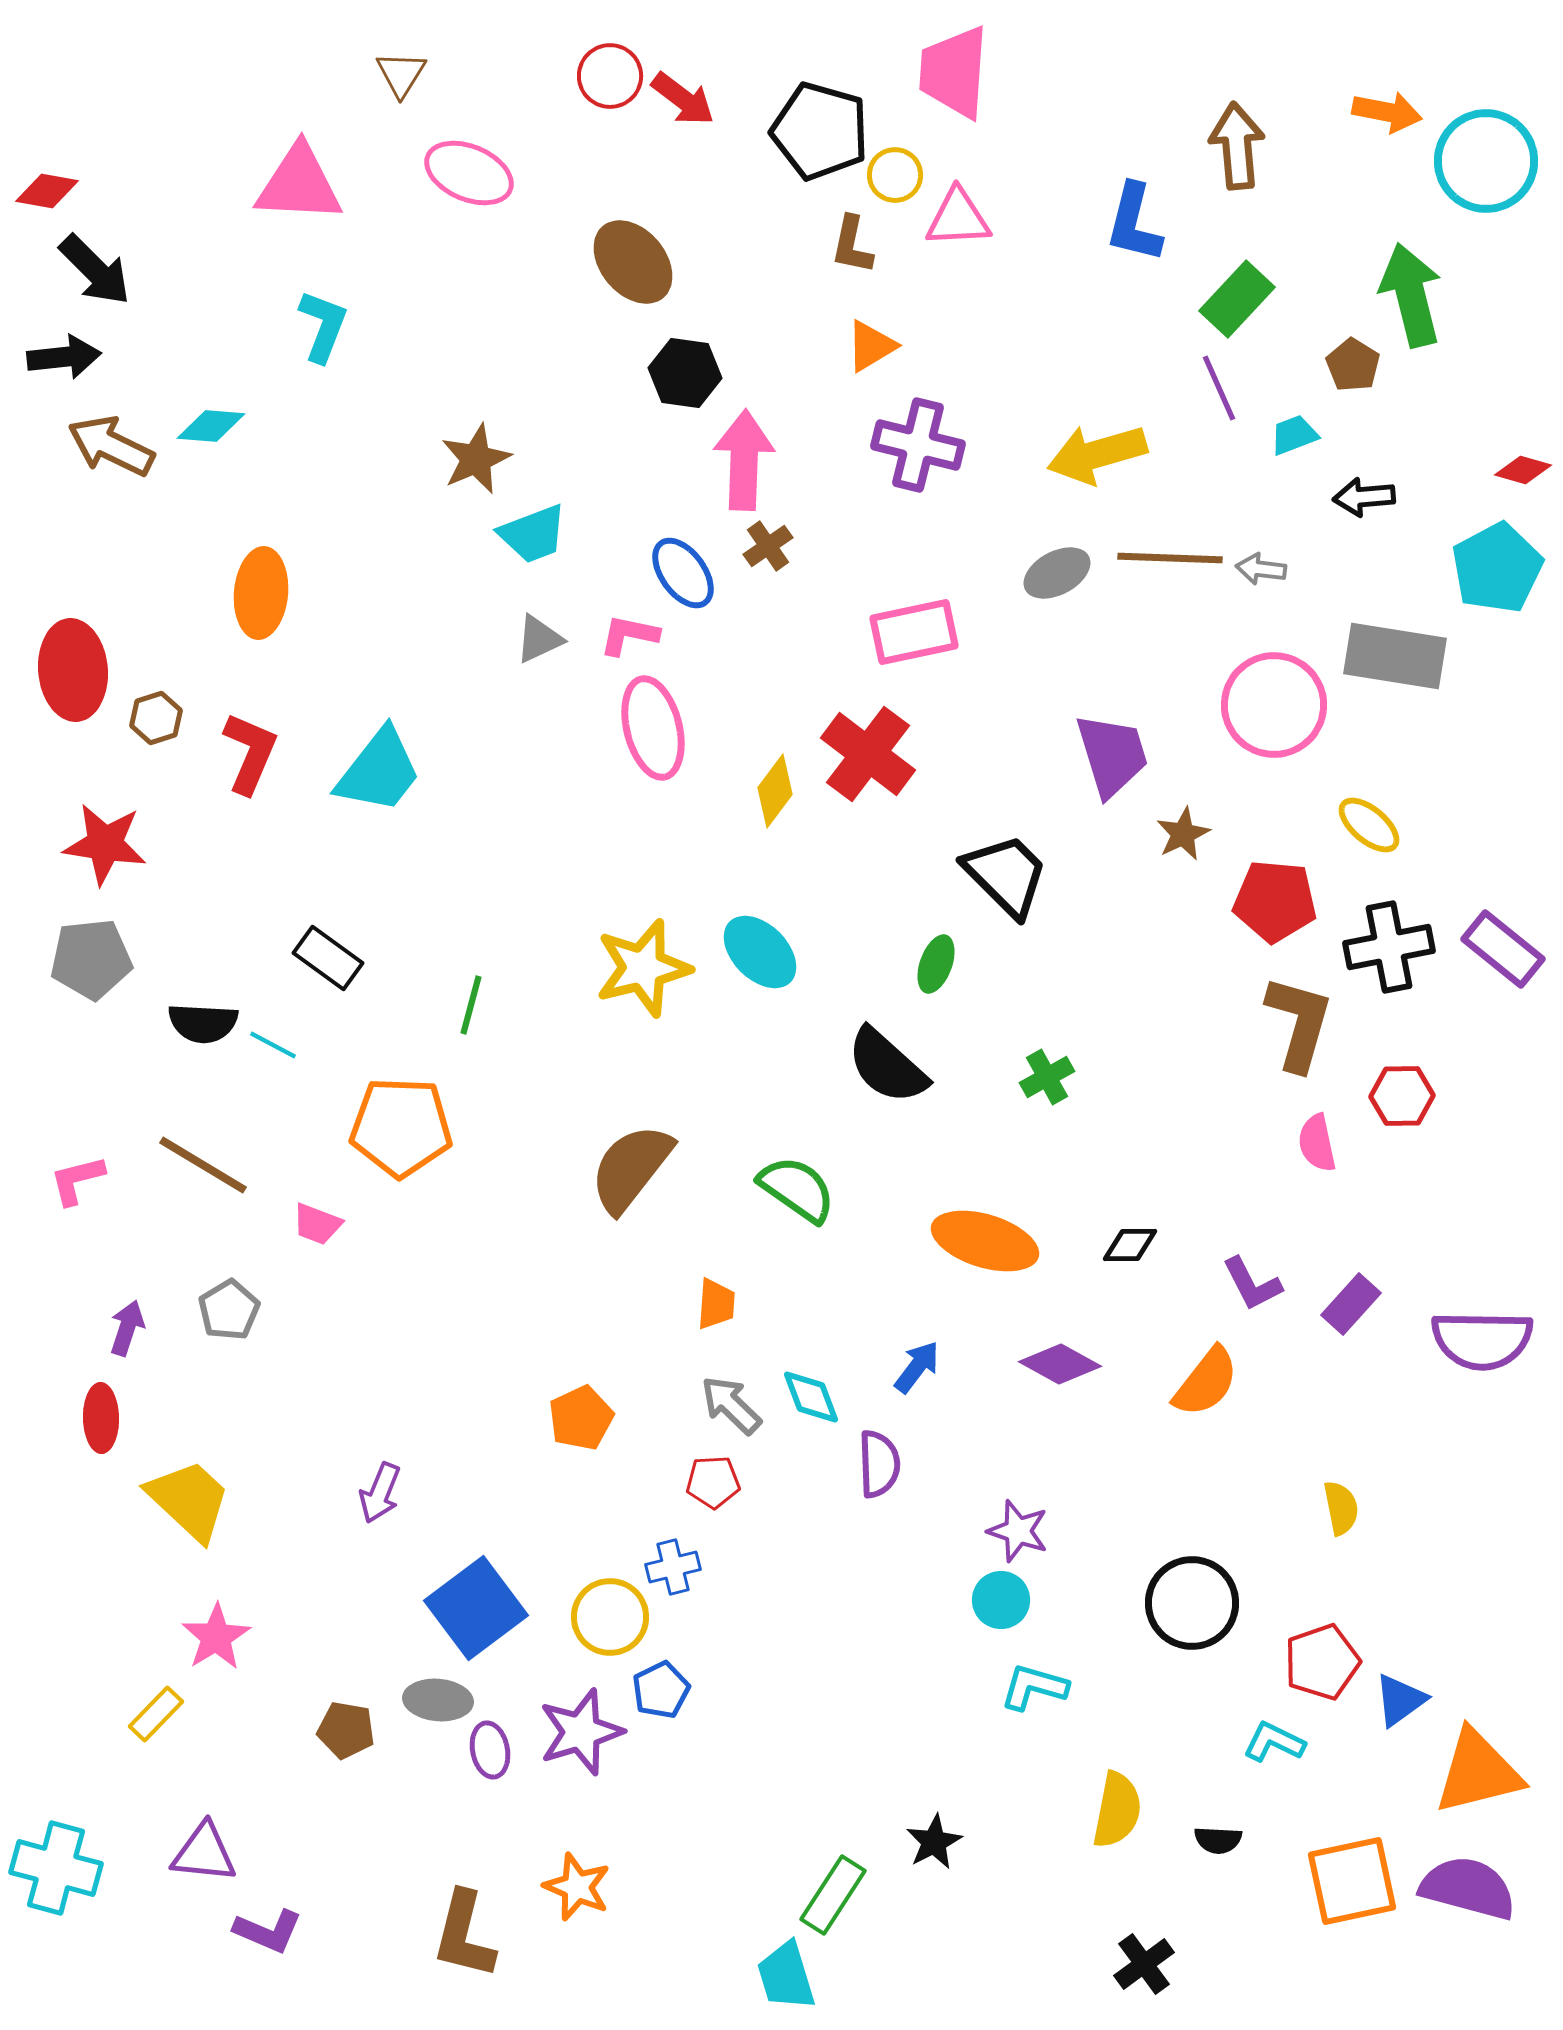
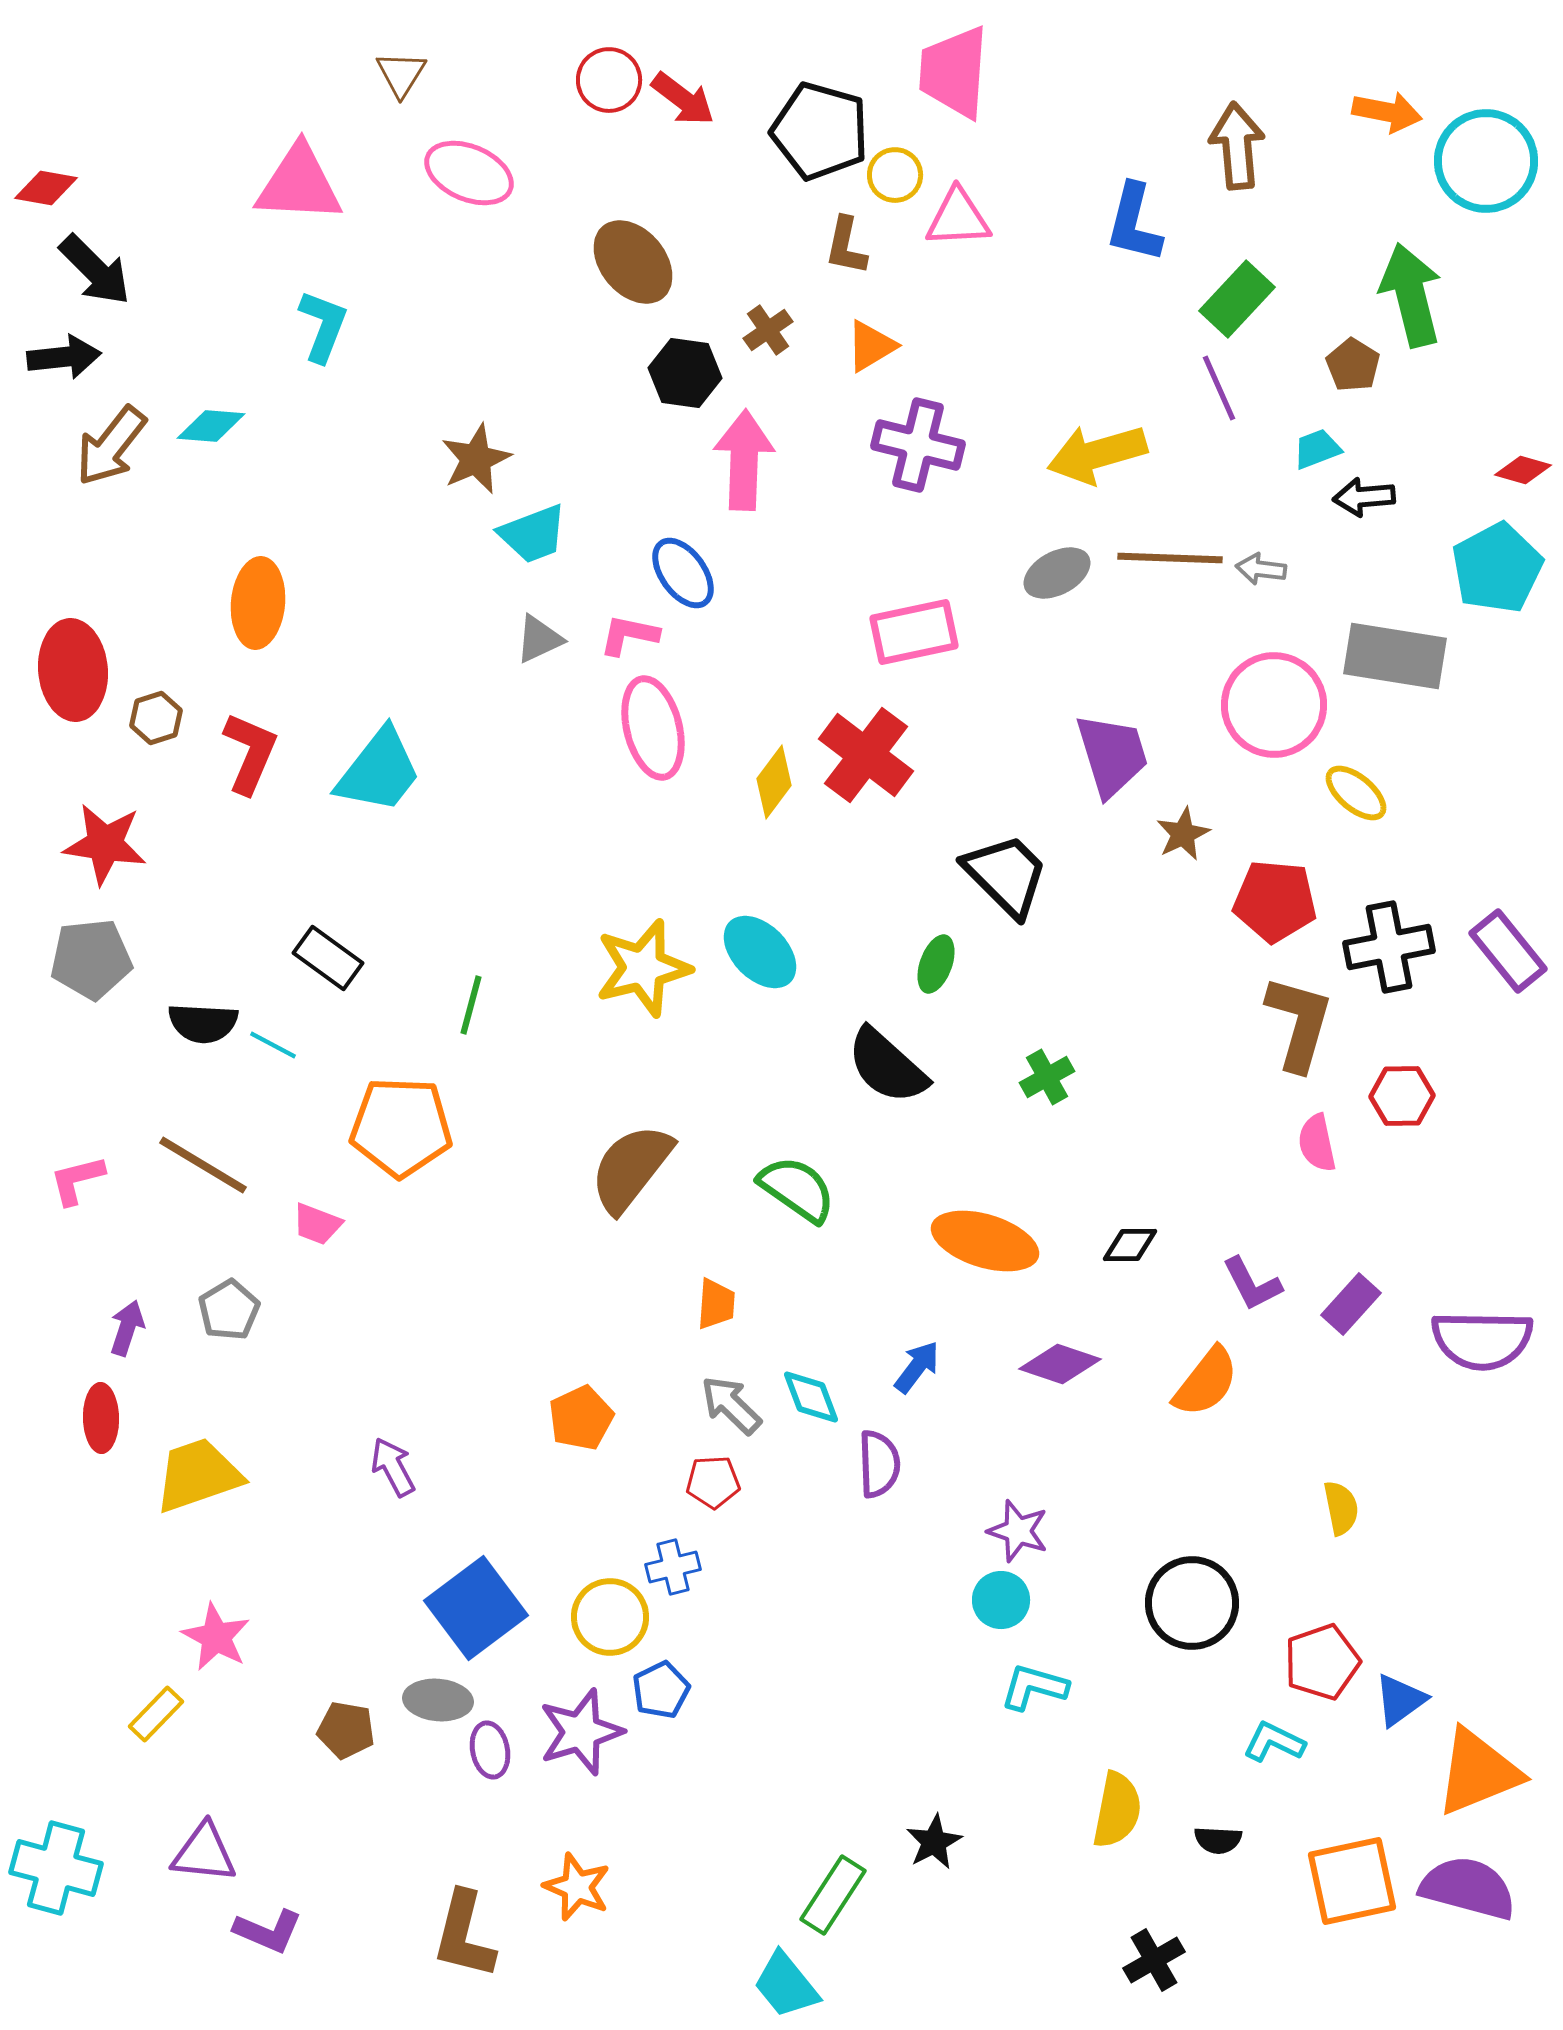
red circle at (610, 76): moved 1 px left, 4 px down
red diamond at (47, 191): moved 1 px left, 3 px up
brown L-shape at (852, 245): moved 6 px left, 1 px down
cyan trapezoid at (1294, 435): moved 23 px right, 14 px down
brown arrow at (111, 446): rotated 78 degrees counterclockwise
brown cross at (768, 546): moved 216 px up
orange ellipse at (261, 593): moved 3 px left, 10 px down
red cross at (868, 754): moved 2 px left, 1 px down
yellow diamond at (775, 791): moved 1 px left, 9 px up
yellow ellipse at (1369, 825): moved 13 px left, 32 px up
purple rectangle at (1503, 949): moved 5 px right, 2 px down; rotated 12 degrees clockwise
purple diamond at (1060, 1364): rotated 10 degrees counterclockwise
purple arrow at (380, 1493): moved 13 px right, 26 px up; rotated 130 degrees clockwise
yellow trapezoid at (189, 1500): moved 9 px right, 25 px up; rotated 62 degrees counterclockwise
pink star at (216, 1637): rotated 12 degrees counterclockwise
orange triangle at (1478, 1772): rotated 8 degrees counterclockwise
black cross at (1144, 1964): moved 10 px right, 4 px up; rotated 6 degrees clockwise
cyan trapezoid at (786, 1976): moved 9 px down; rotated 22 degrees counterclockwise
